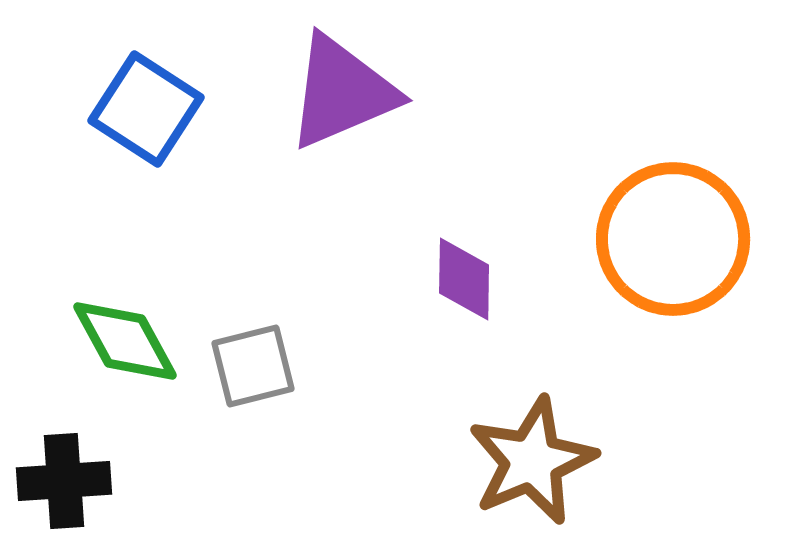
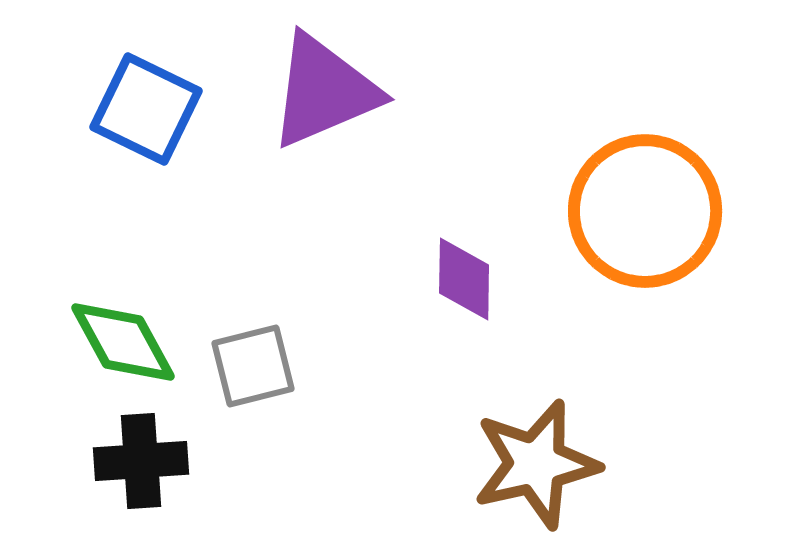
purple triangle: moved 18 px left, 1 px up
blue square: rotated 7 degrees counterclockwise
orange circle: moved 28 px left, 28 px up
green diamond: moved 2 px left, 1 px down
brown star: moved 4 px right, 3 px down; rotated 10 degrees clockwise
black cross: moved 77 px right, 20 px up
